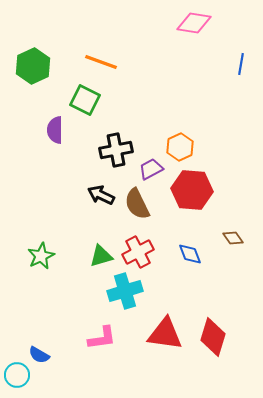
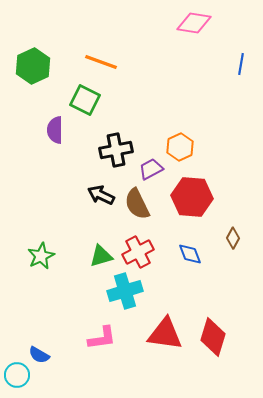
red hexagon: moved 7 px down
brown diamond: rotated 65 degrees clockwise
